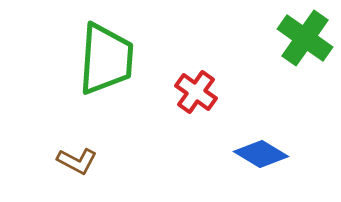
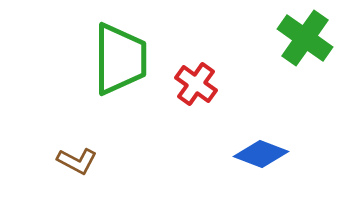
green trapezoid: moved 14 px right; rotated 4 degrees counterclockwise
red cross: moved 8 px up
blue diamond: rotated 10 degrees counterclockwise
